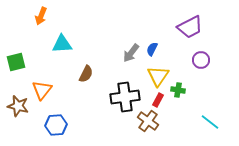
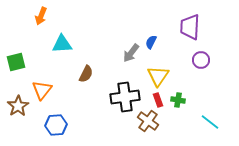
purple trapezoid: rotated 120 degrees clockwise
blue semicircle: moved 1 px left, 7 px up
green cross: moved 10 px down
red rectangle: rotated 48 degrees counterclockwise
brown star: rotated 25 degrees clockwise
